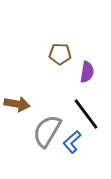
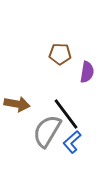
black line: moved 20 px left
